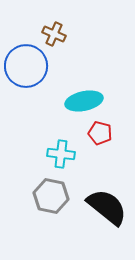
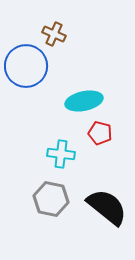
gray hexagon: moved 3 px down
